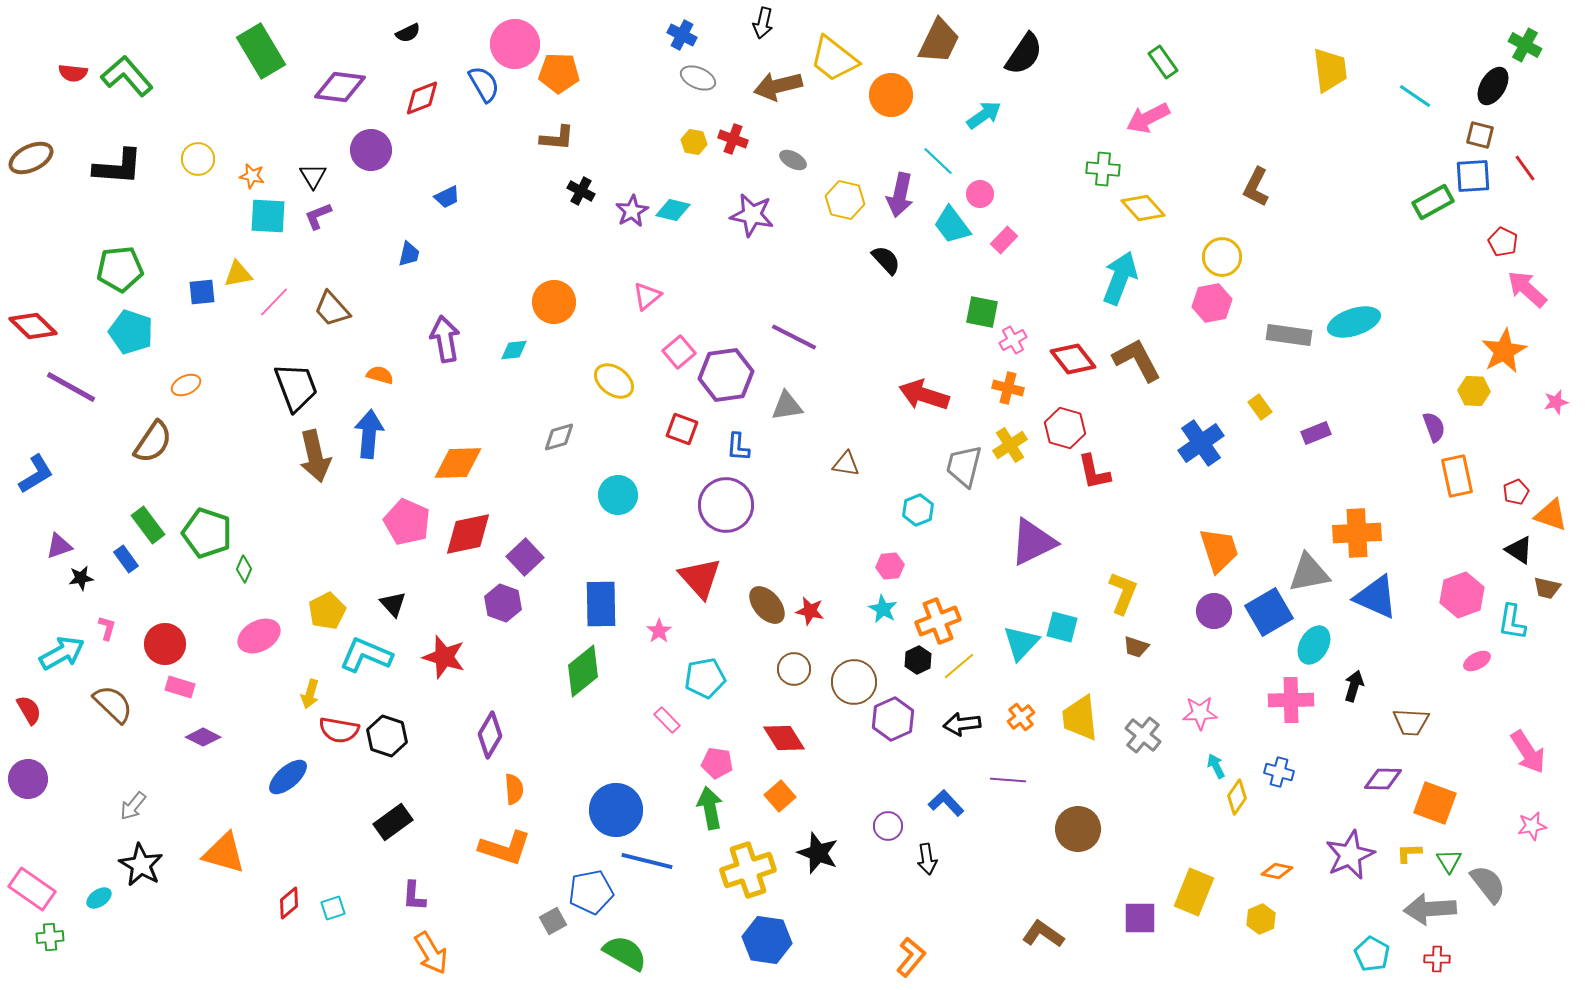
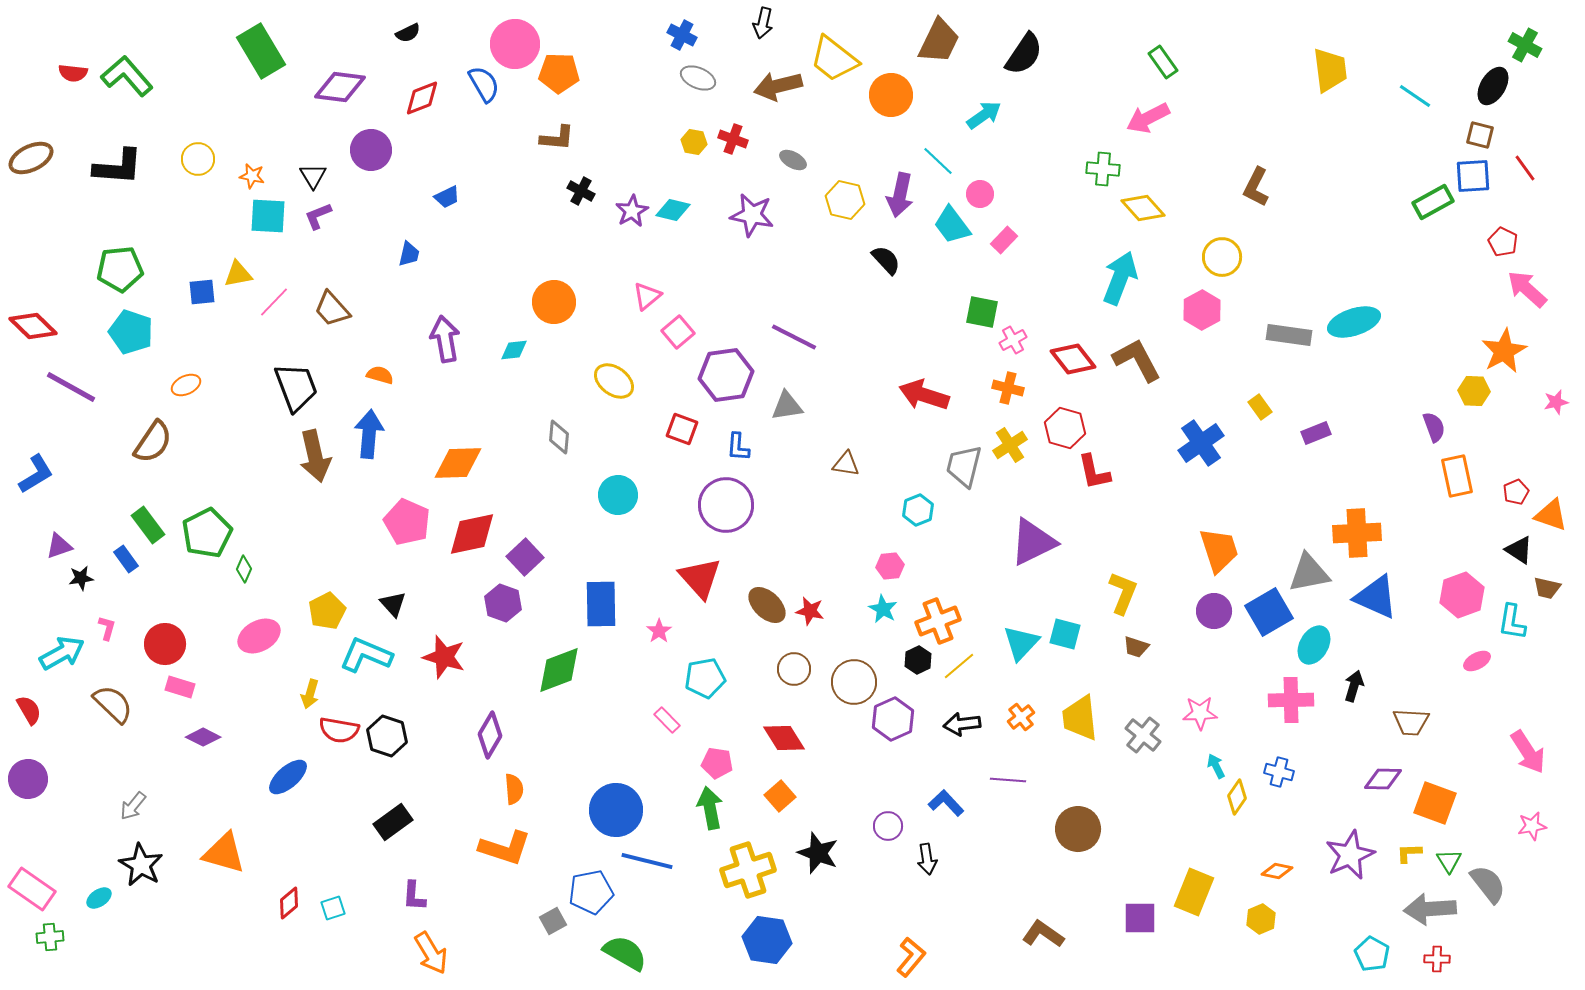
pink hexagon at (1212, 303): moved 10 px left, 7 px down; rotated 18 degrees counterclockwise
pink square at (679, 352): moved 1 px left, 20 px up
gray diamond at (559, 437): rotated 68 degrees counterclockwise
green pentagon at (207, 533): rotated 27 degrees clockwise
red diamond at (468, 534): moved 4 px right
brown ellipse at (767, 605): rotated 6 degrees counterclockwise
cyan square at (1062, 627): moved 3 px right, 7 px down
green diamond at (583, 671): moved 24 px left, 1 px up; rotated 18 degrees clockwise
